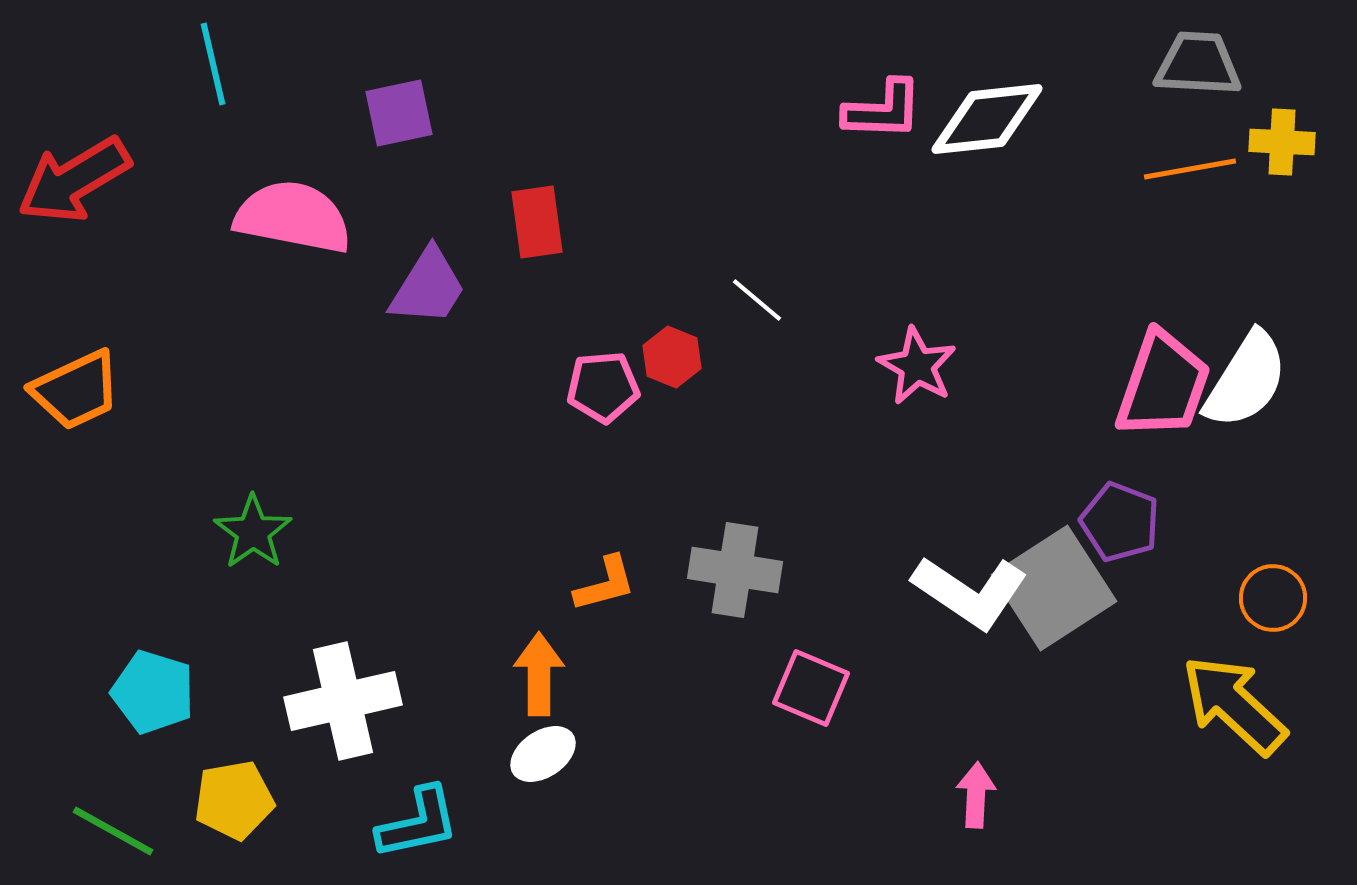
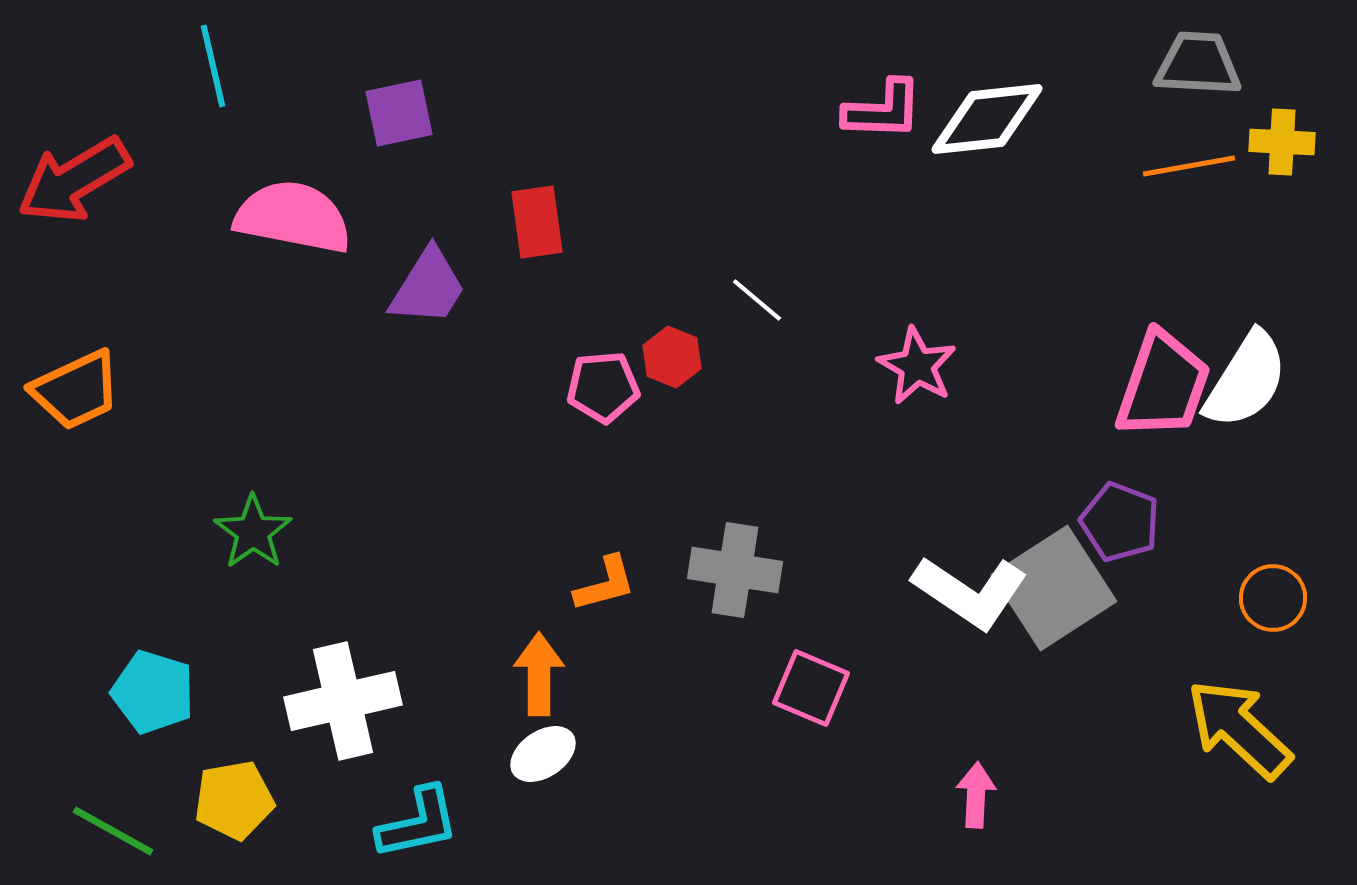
cyan line: moved 2 px down
orange line: moved 1 px left, 3 px up
yellow arrow: moved 5 px right, 24 px down
